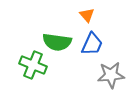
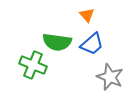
blue trapezoid: rotated 25 degrees clockwise
gray star: moved 1 px left, 2 px down; rotated 28 degrees clockwise
